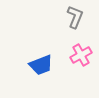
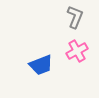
pink cross: moved 4 px left, 4 px up
